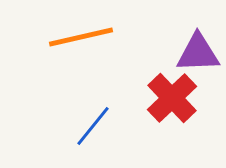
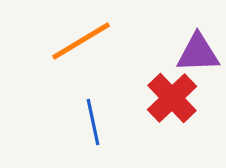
orange line: moved 4 px down; rotated 18 degrees counterclockwise
blue line: moved 4 px up; rotated 51 degrees counterclockwise
